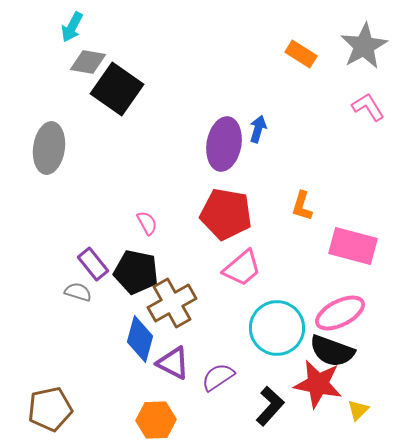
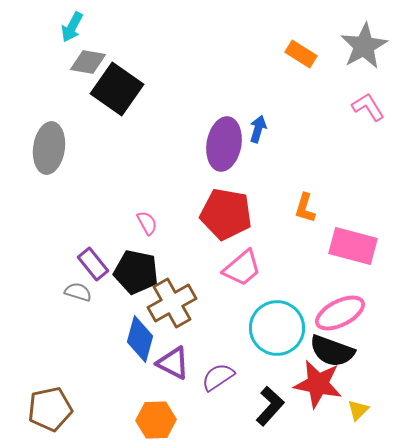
orange L-shape: moved 3 px right, 2 px down
